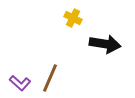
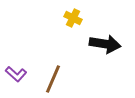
brown line: moved 3 px right, 1 px down
purple L-shape: moved 4 px left, 9 px up
